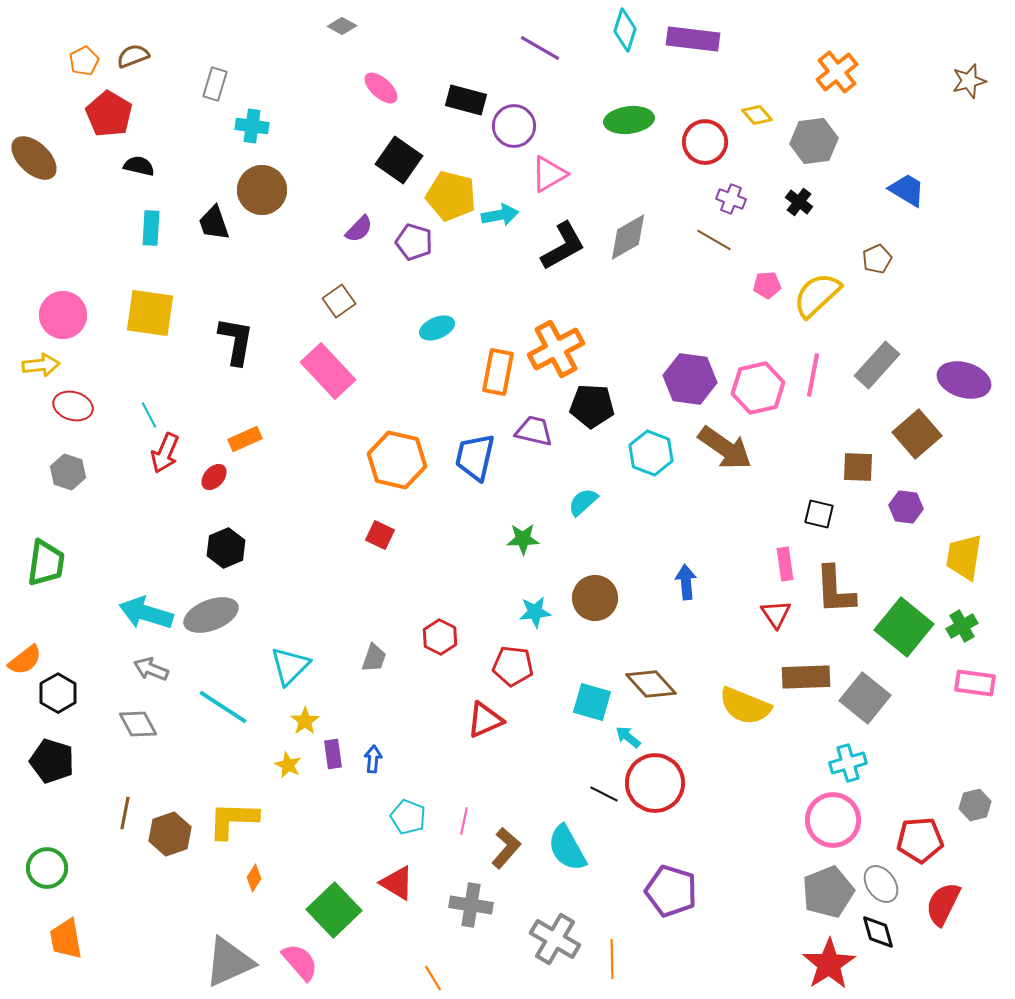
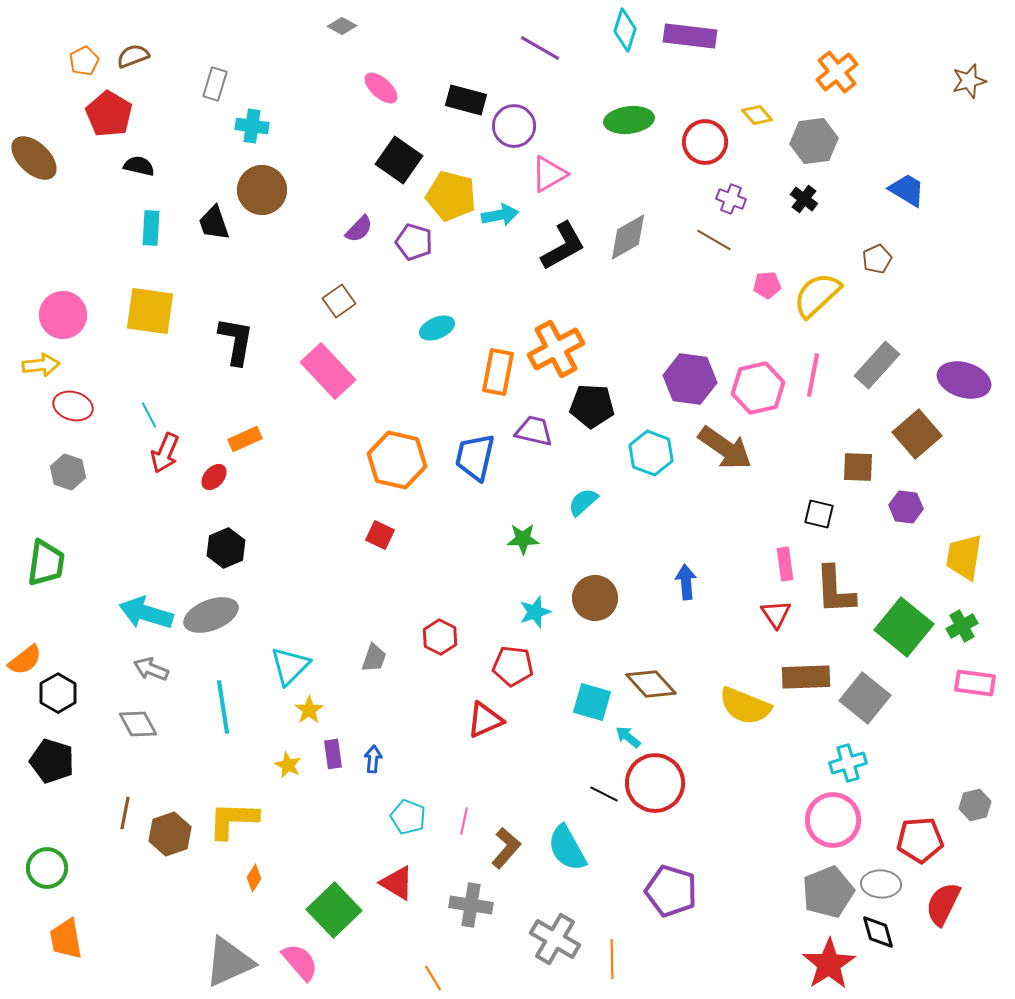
purple rectangle at (693, 39): moved 3 px left, 3 px up
black cross at (799, 202): moved 5 px right, 3 px up
yellow square at (150, 313): moved 2 px up
cyan star at (535, 612): rotated 12 degrees counterclockwise
cyan line at (223, 707): rotated 48 degrees clockwise
yellow star at (305, 721): moved 4 px right, 11 px up
gray ellipse at (881, 884): rotated 51 degrees counterclockwise
